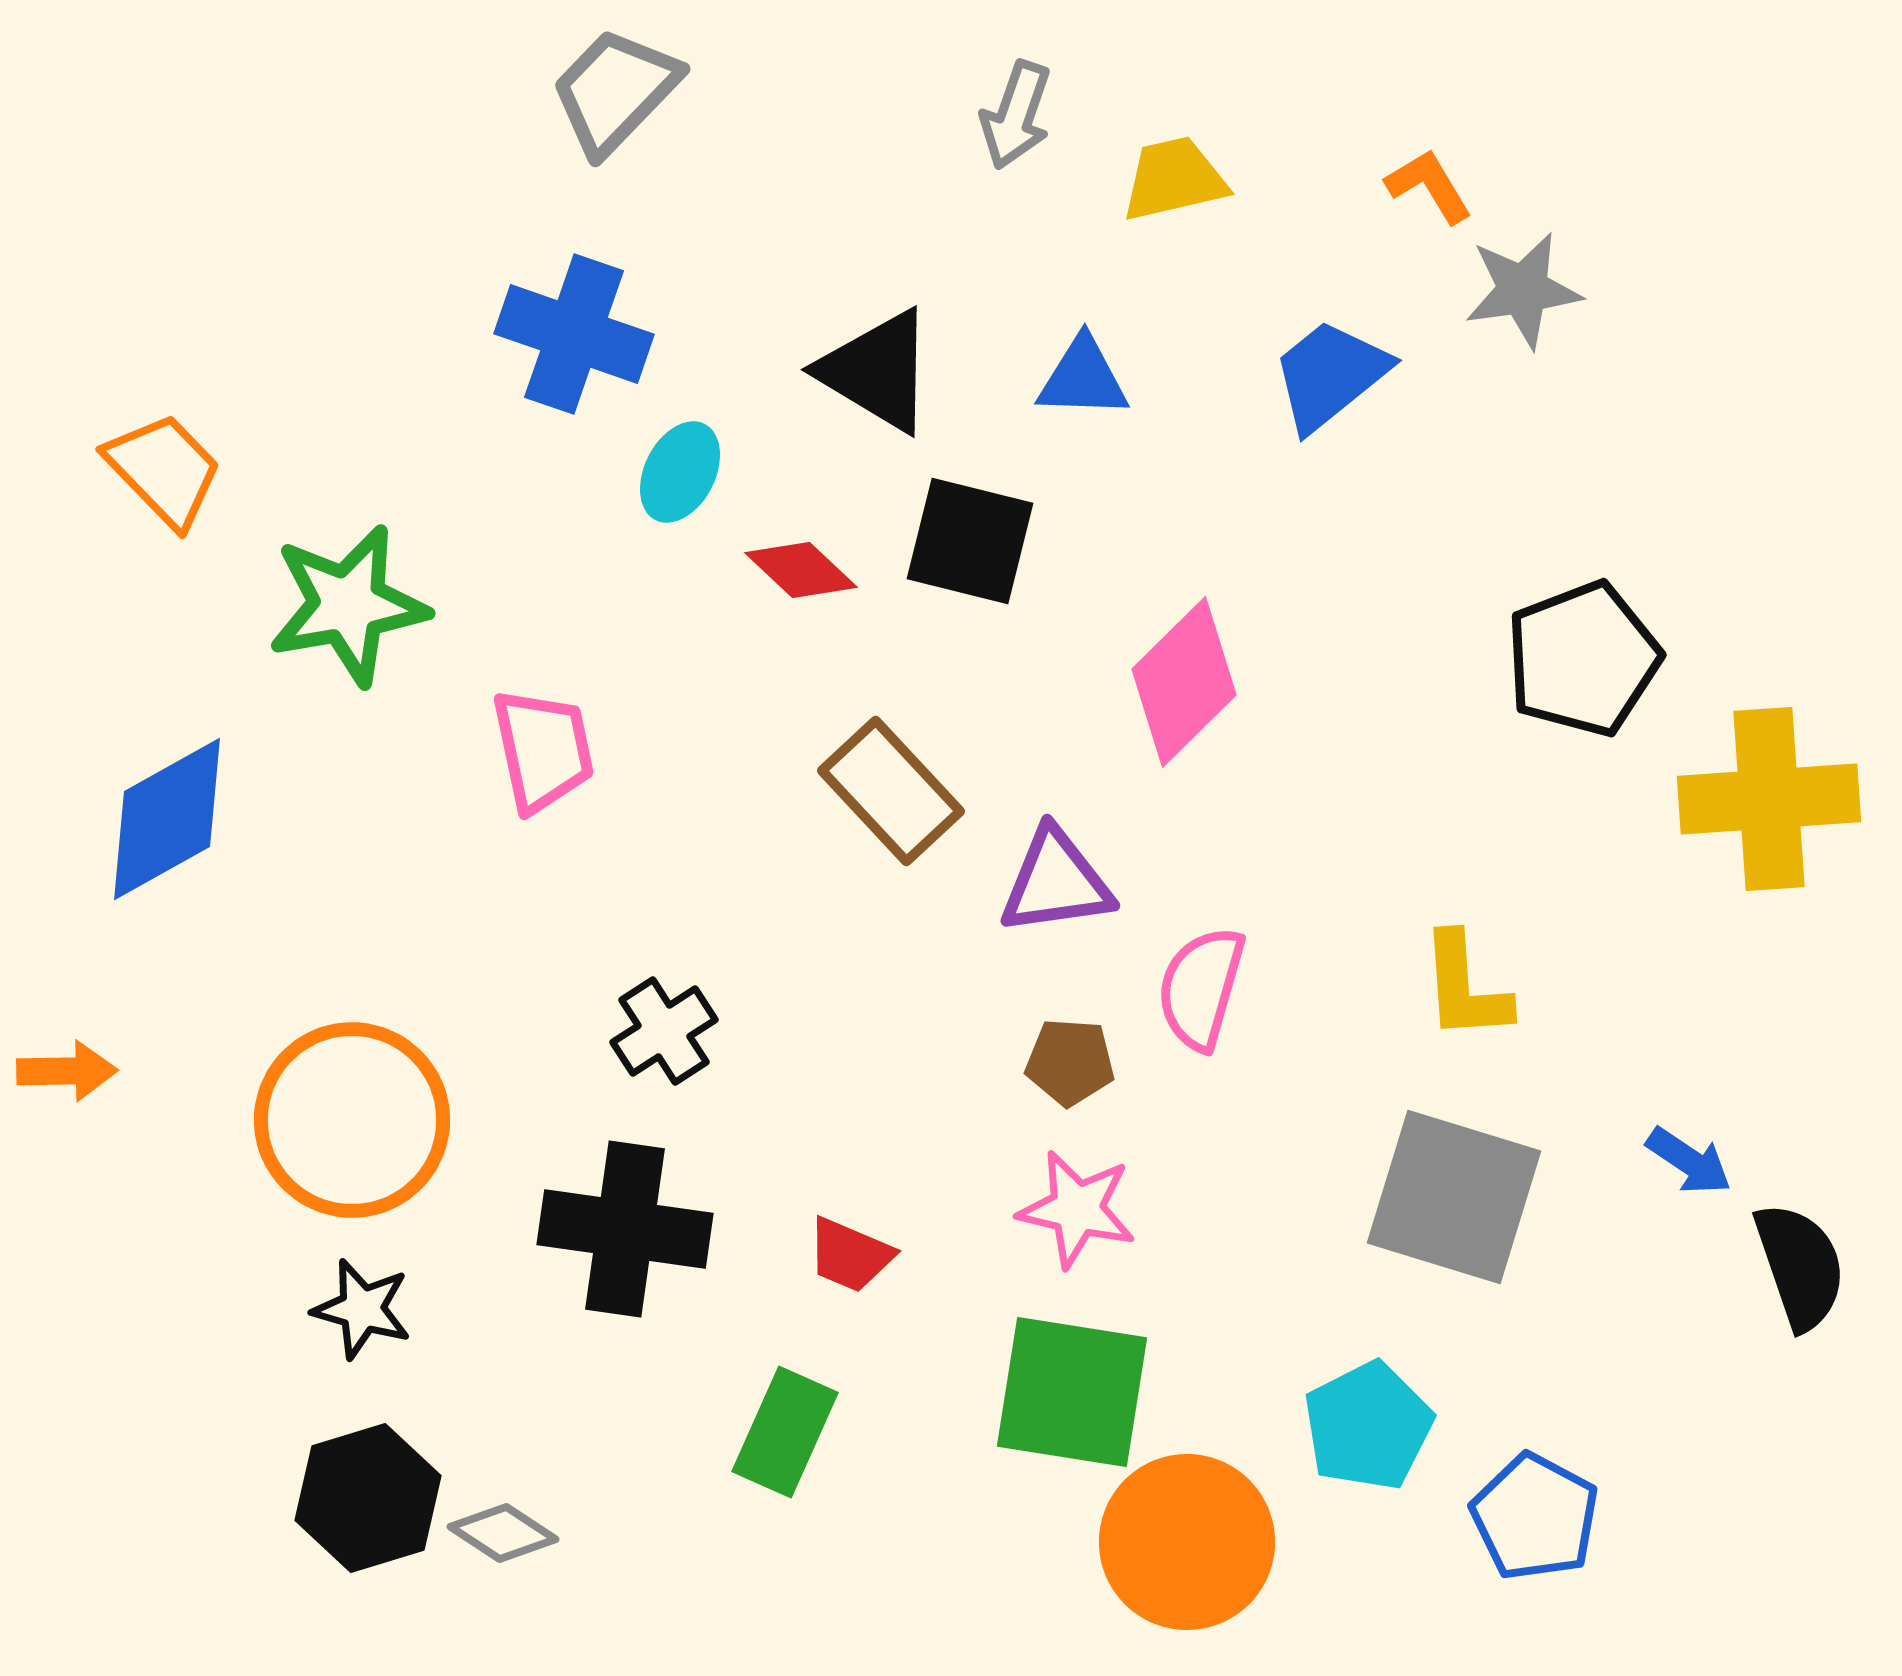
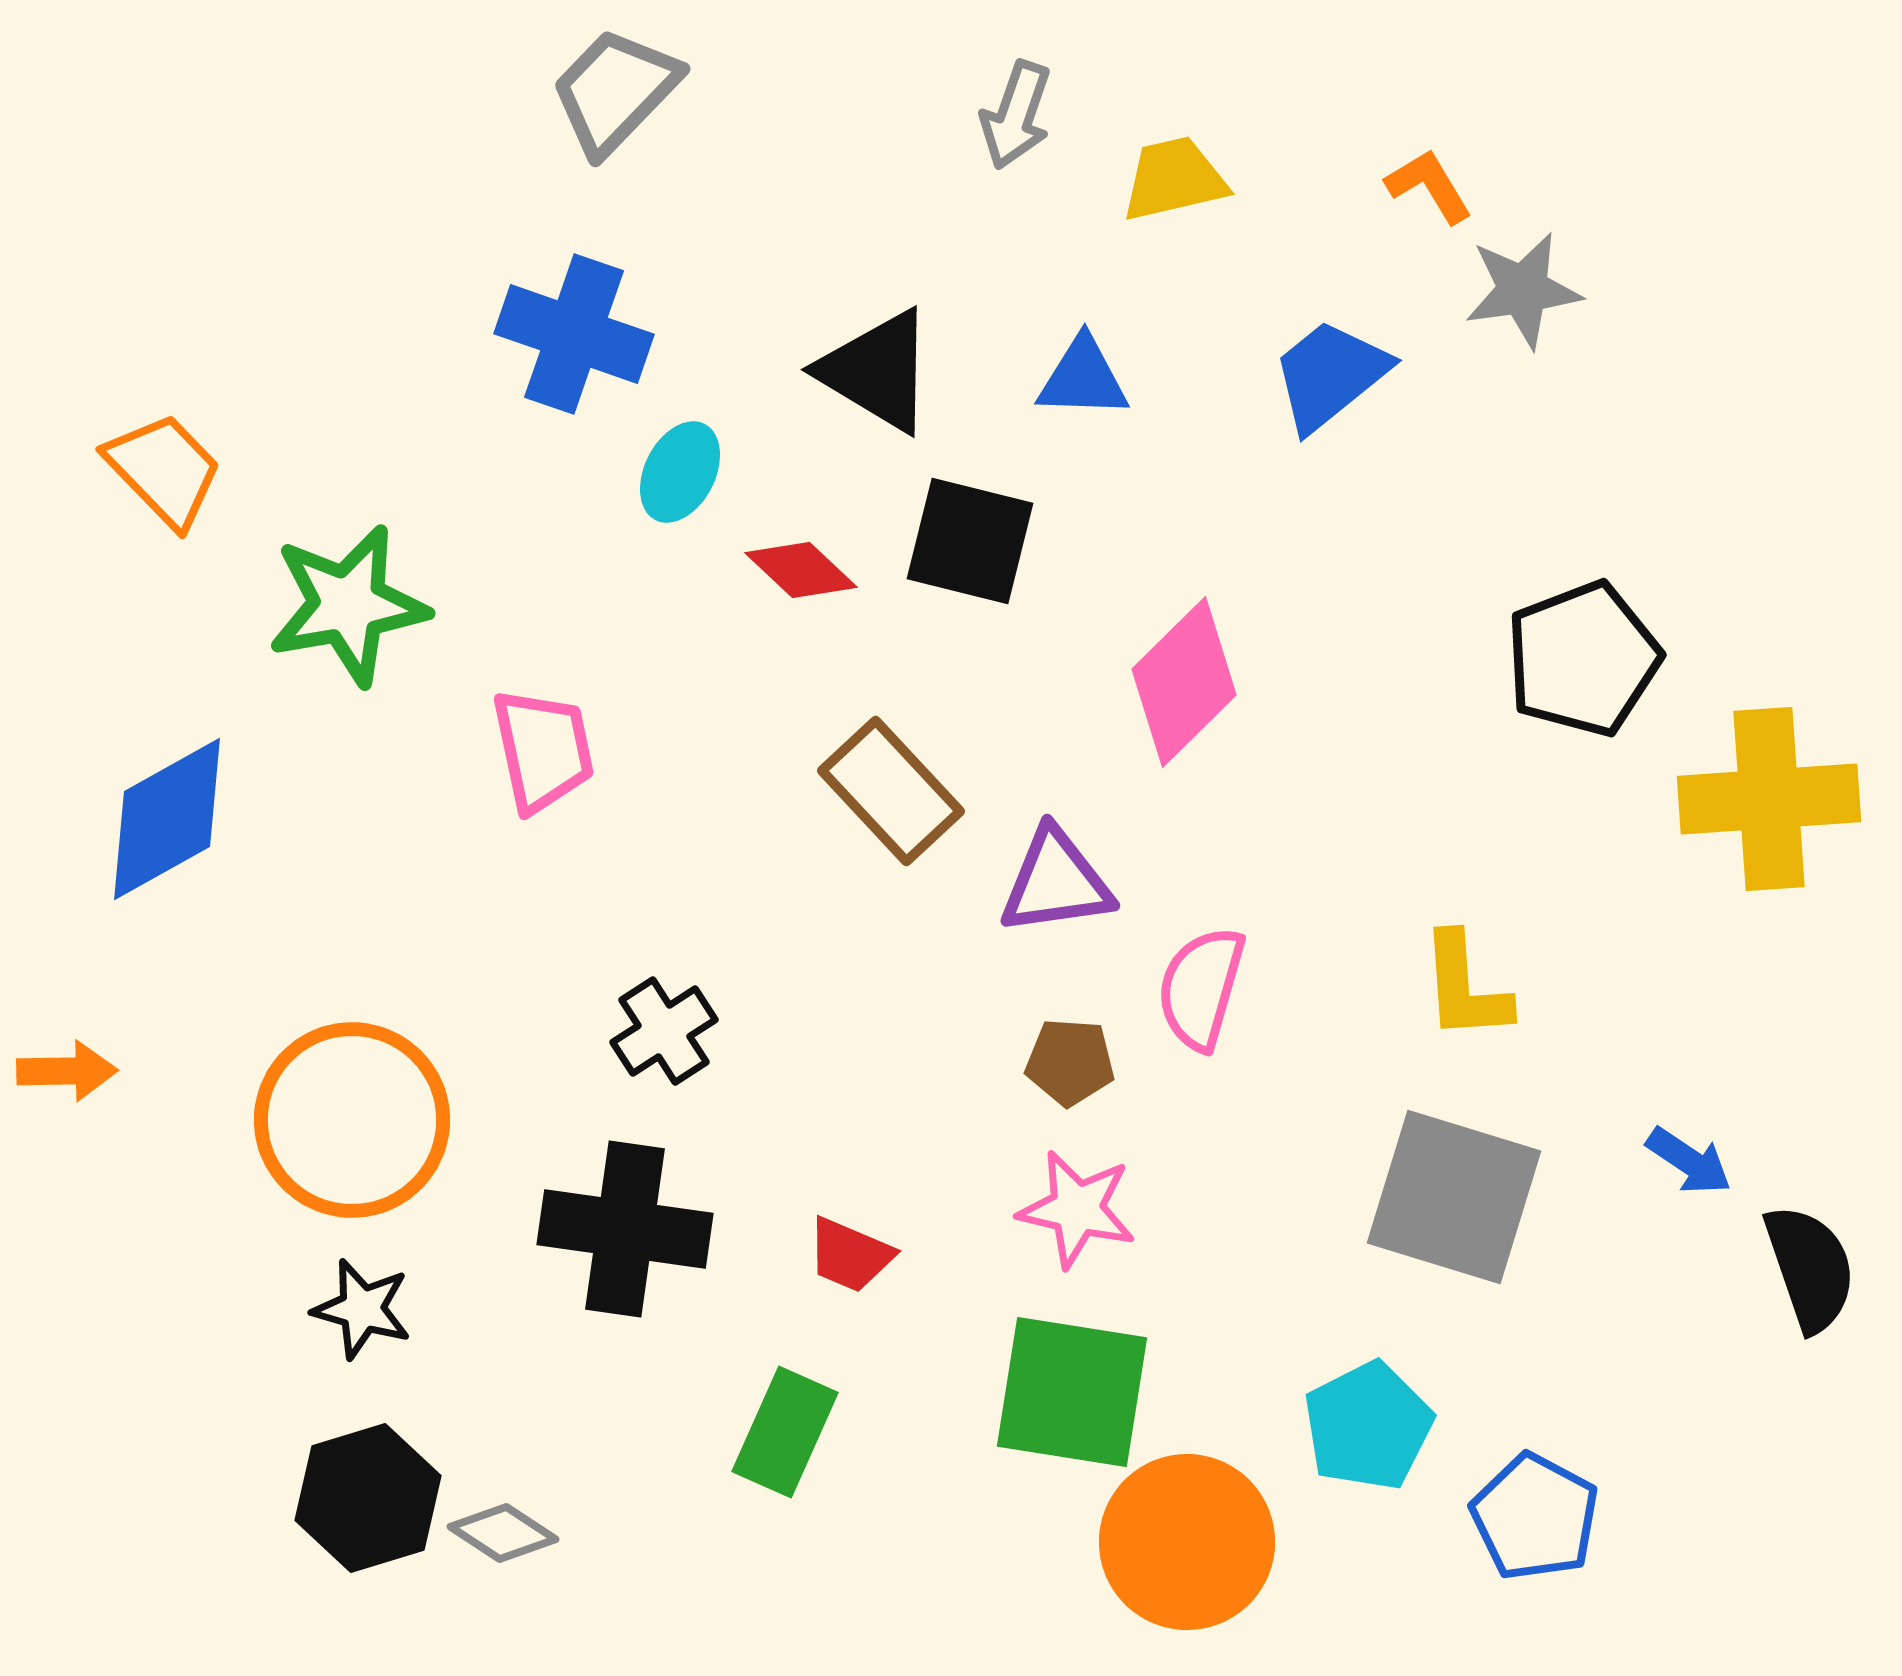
black semicircle at (1800, 1266): moved 10 px right, 2 px down
